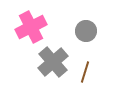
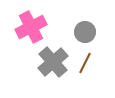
gray circle: moved 1 px left, 1 px down
brown line: moved 9 px up; rotated 10 degrees clockwise
